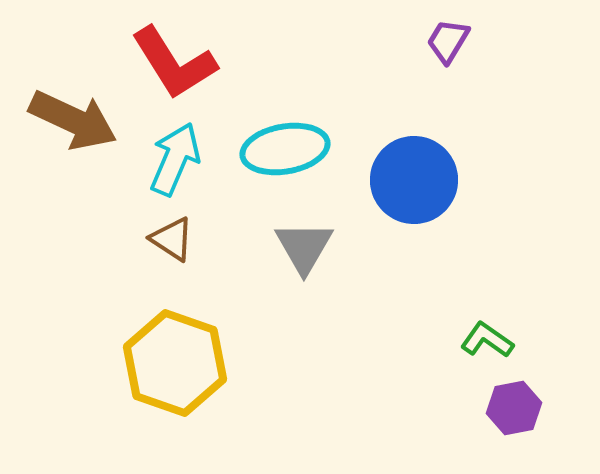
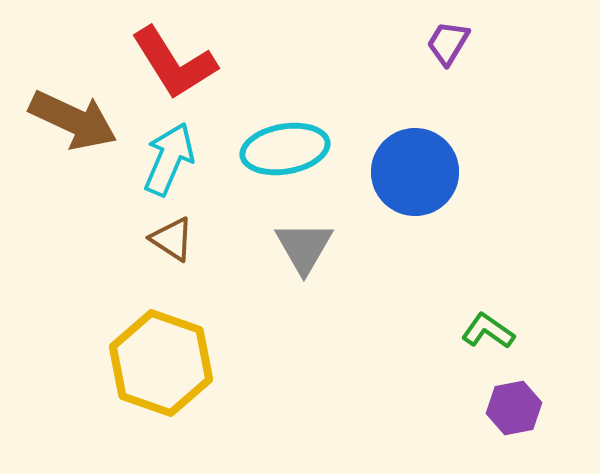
purple trapezoid: moved 2 px down
cyan arrow: moved 6 px left
blue circle: moved 1 px right, 8 px up
green L-shape: moved 1 px right, 9 px up
yellow hexagon: moved 14 px left
